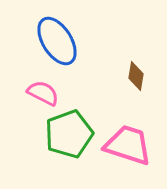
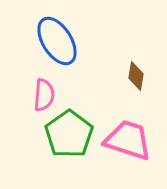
pink semicircle: moved 1 px right, 2 px down; rotated 68 degrees clockwise
green pentagon: rotated 15 degrees counterclockwise
pink trapezoid: moved 5 px up
